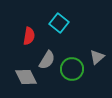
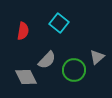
red semicircle: moved 6 px left, 5 px up
gray semicircle: rotated 12 degrees clockwise
green circle: moved 2 px right, 1 px down
